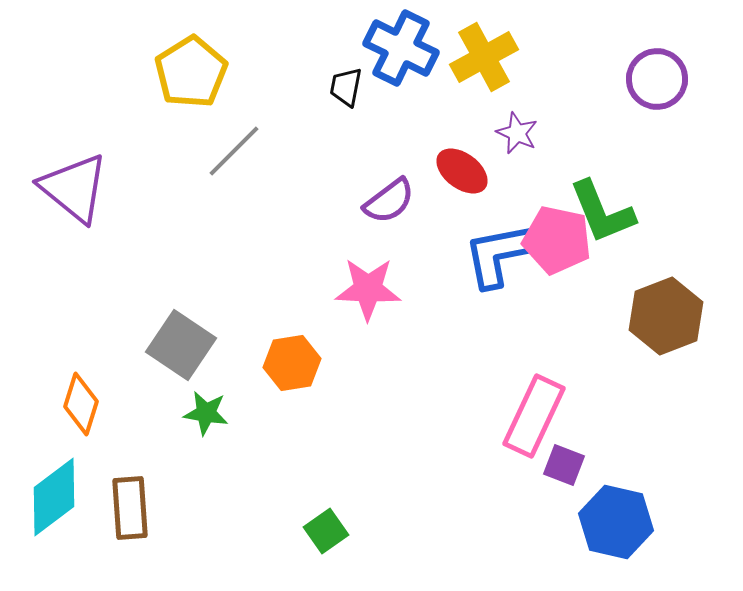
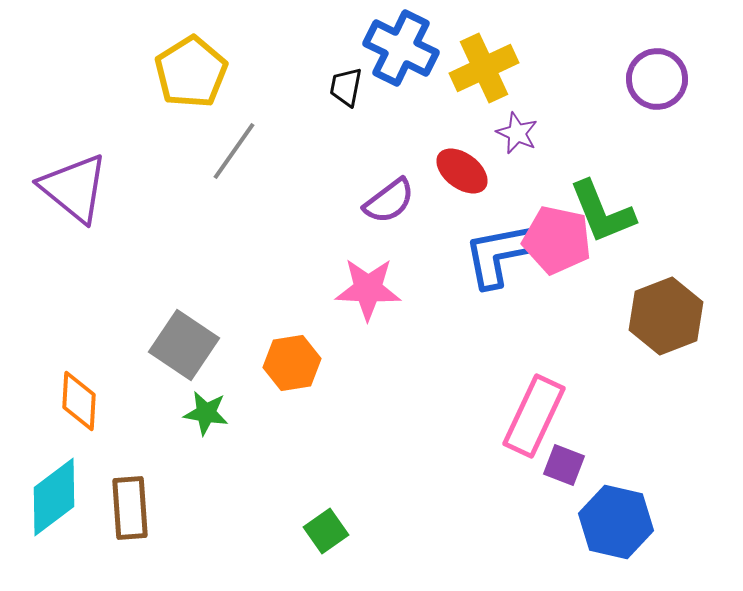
yellow cross: moved 11 px down; rotated 4 degrees clockwise
gray line: rotated 10 degrees counterclockwise
gray square: moved 3 px right
orange diamond: moved 2 px left, 3 px up; rotated 14 degrees counterclockwise
